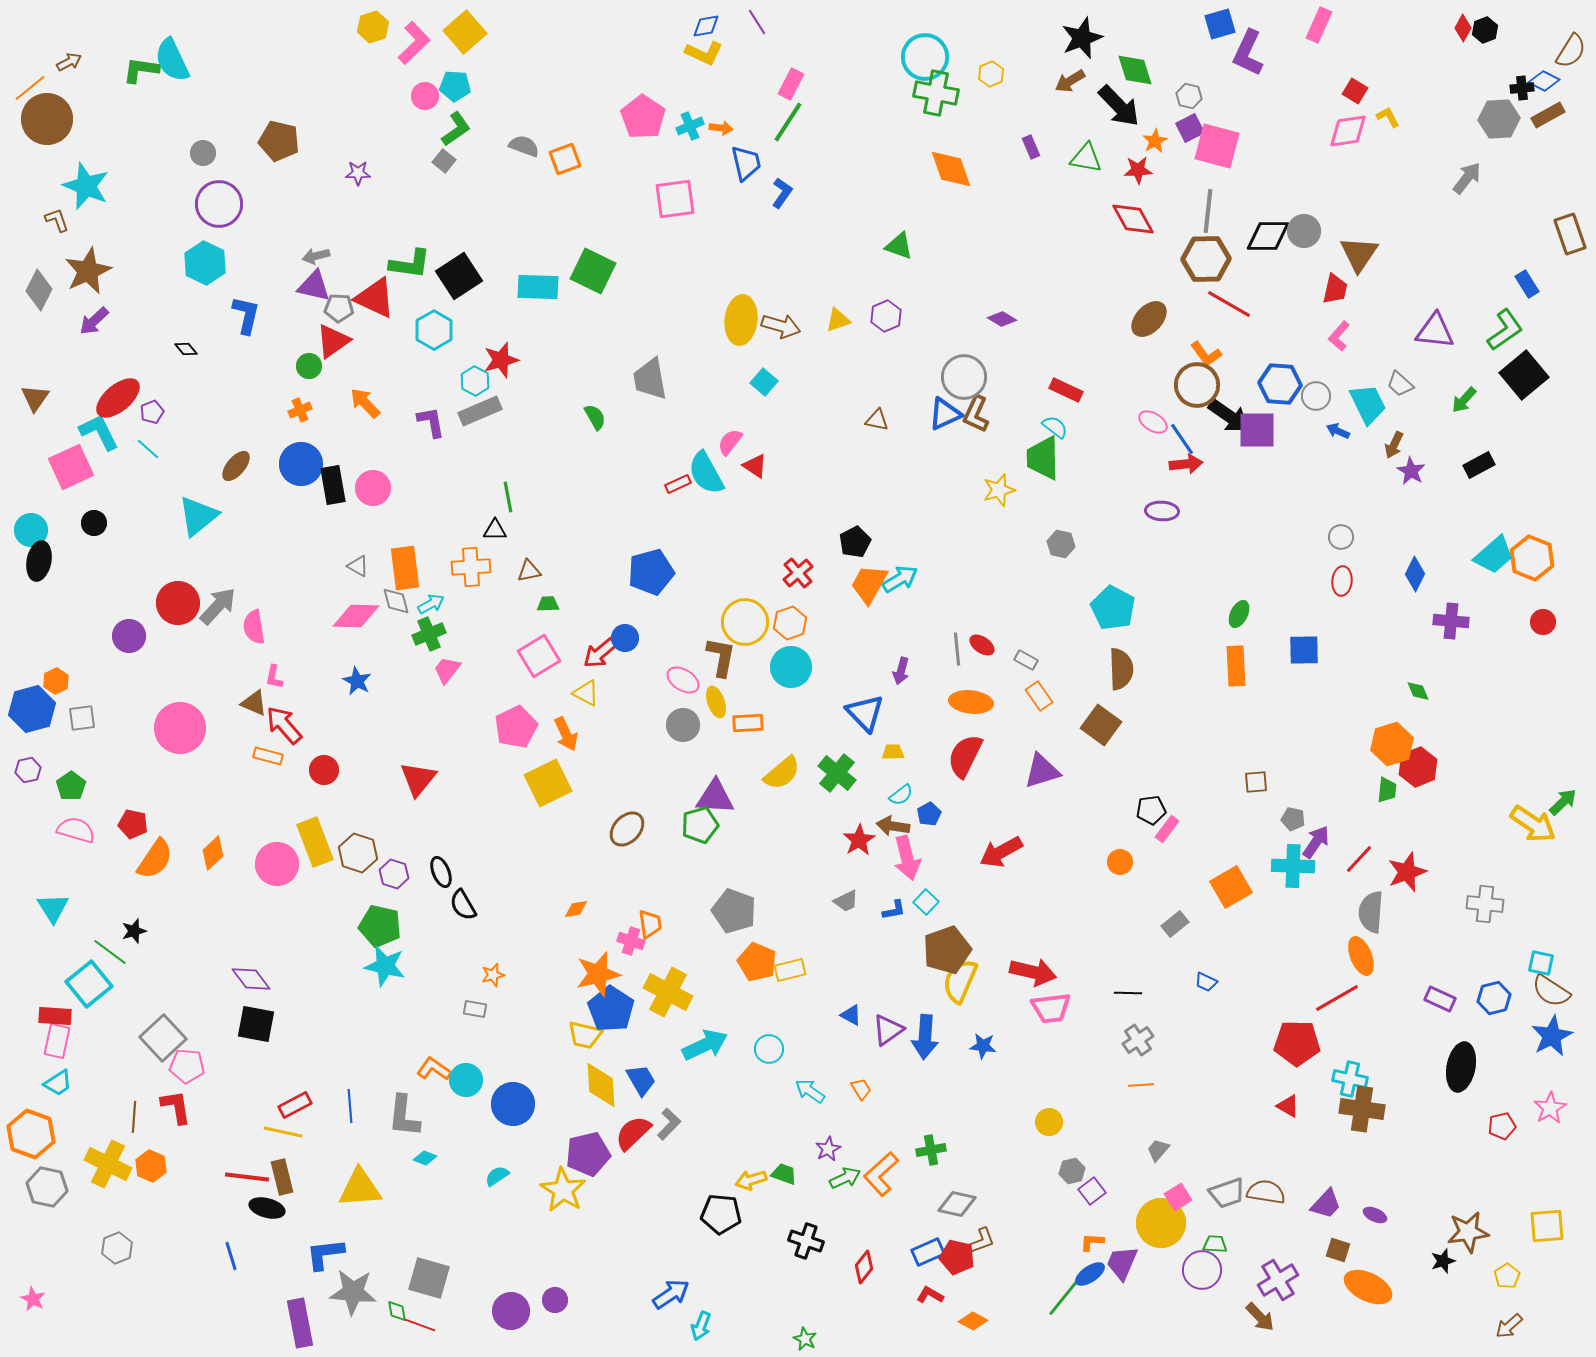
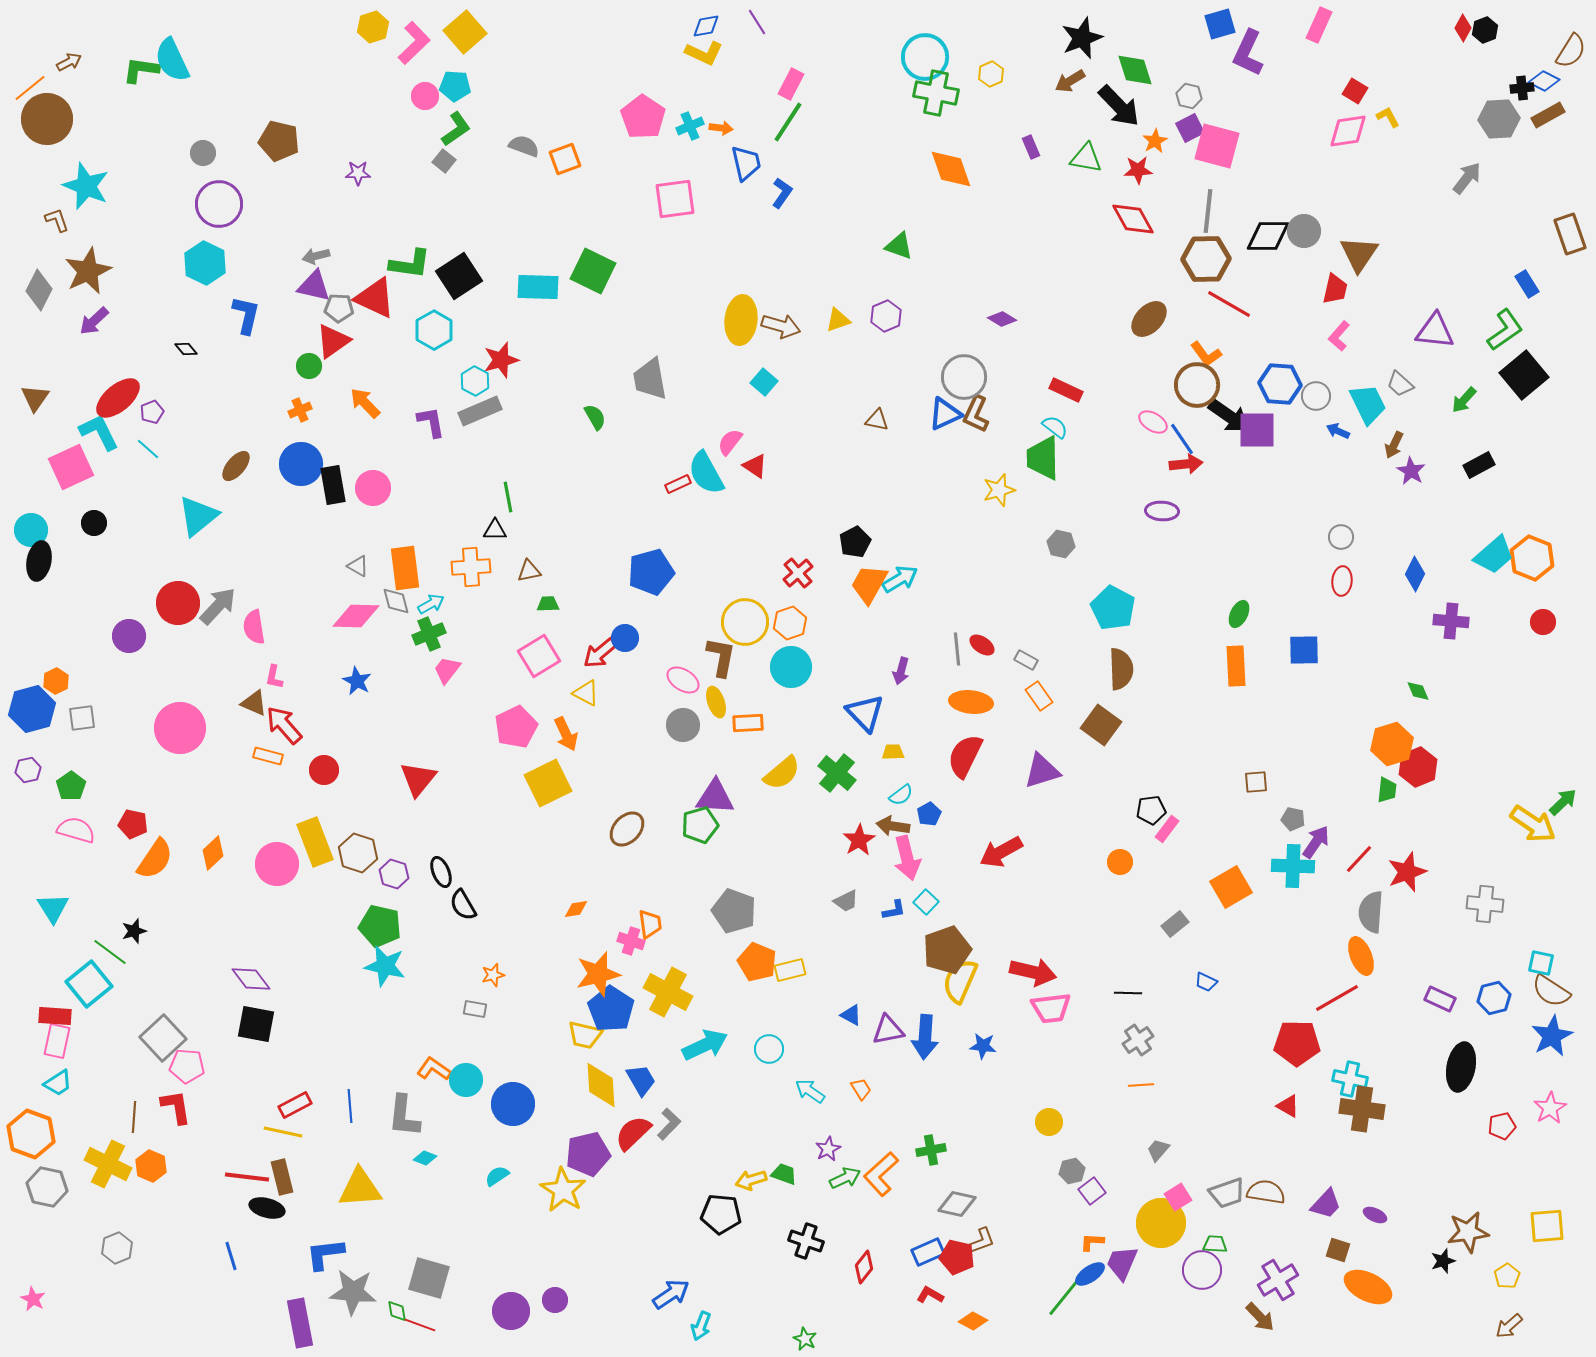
purple triangle at (888, 1030): rotated 24 degrees clockwise
